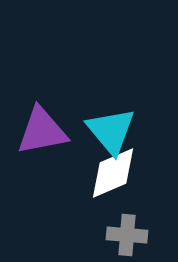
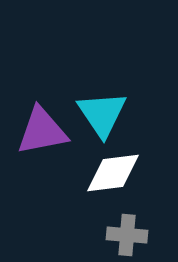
cyan triangle: moved 9 px left, 17 px up; rotated 6 degrees clockwise
white diamond: rotated 16 degrees clockwise
